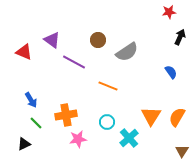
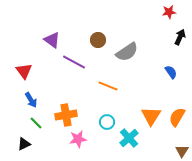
red triangle: moved 19 px down; rotated 30 degrees clockwise
